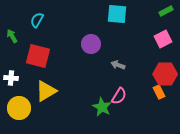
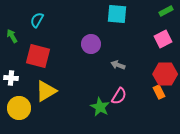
green star: moved 2 px left
